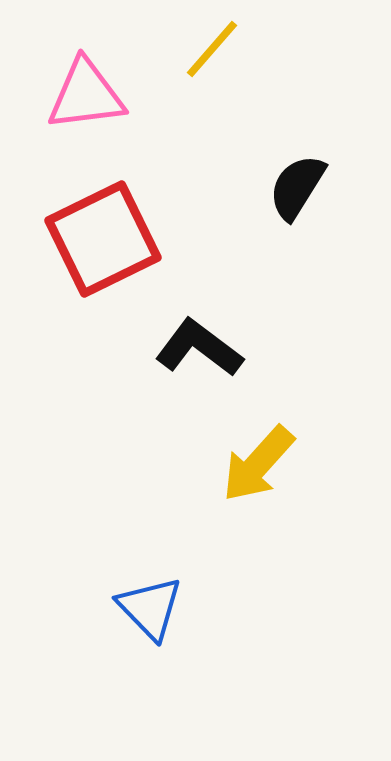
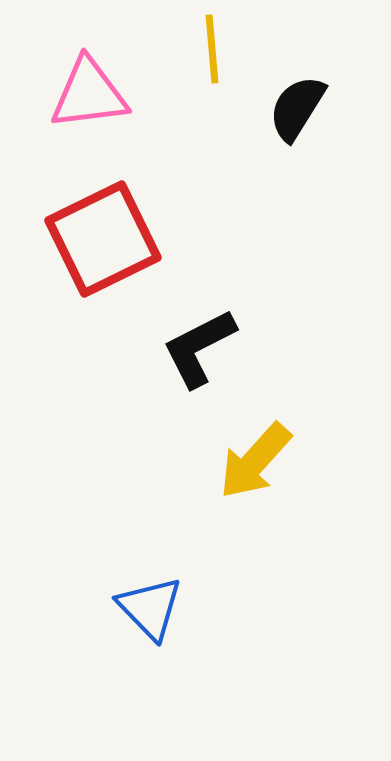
yellow line: rotated 46 degrees counterclockwise
pink triangle: moved 3 px right, 1 px up
black semicircle: moved 79 px up
black L-shape: rotated 64 degrees counterclockwise
yellow arrow: moved 3 px left, 3 px up
